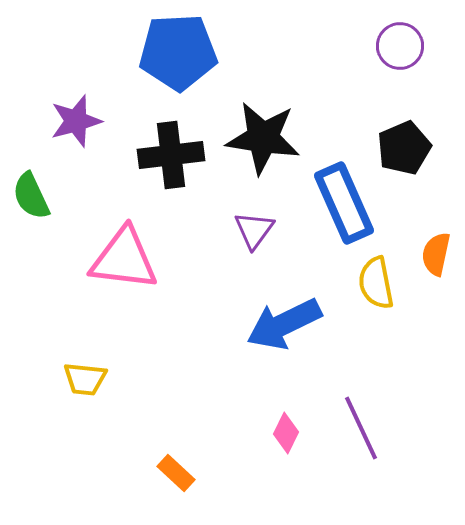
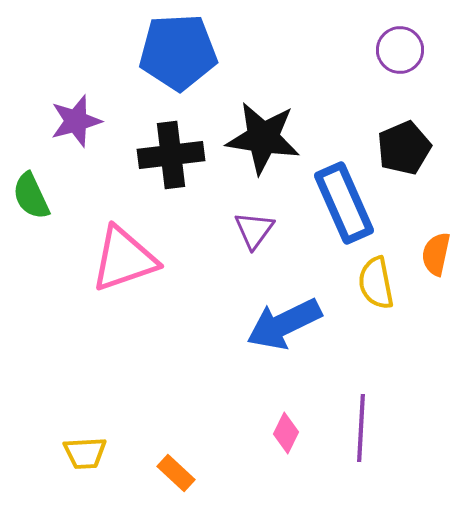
purple circle: moved 4 px down
pink triangle: rotated 26 degrees counterclockwise
yellow trapezoid: moved 74 px down; rotated 9 degrees counterclockwise
purple line: rotated 28 degrees clockwise
